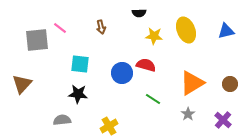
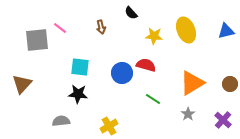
black semicircle: moved 8 px left; rotated 48 degrees clockwise
cyan square: moved 3 px down
gray semicircle: moved 1 px left, 1 px down
